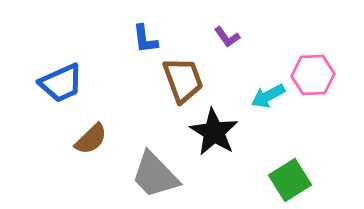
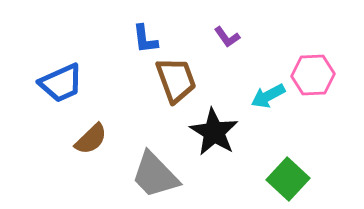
brown trapezoid: moved 7 px left
green square: moved 2 px left, 1 px up; rotated 15 degrees counterclockwise
